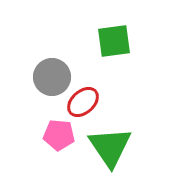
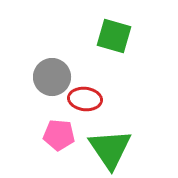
green square: moved 5 px up; rotated 24 degrees clockwise
red ellipse: moved 2 px right, 3 px up; rotated 48 degrees clockwise
green triangle: moved 2 px down
